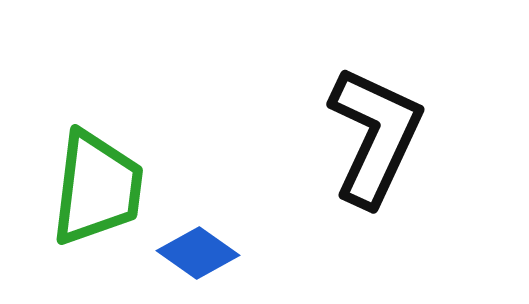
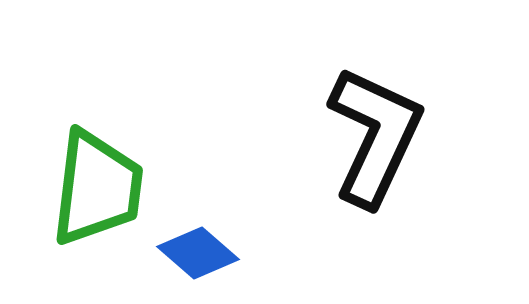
blue diamond: rotated 6 degrees clockwise
